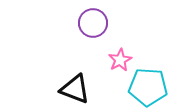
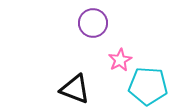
cyan pentagon: moved 1 px up
